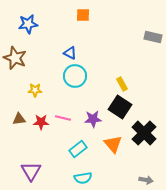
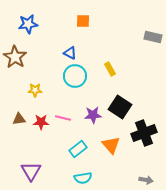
orange square: moved 6 px down
brown star: moved 1 px up; rotated 10 degrees clockwise
yellow rectangle: moved 12 px left, 15 px up
purple star: moved 4 px up
black cross: rotated 25 degrees clockwise
orange triangle: moved 2 px left, 1 px down
